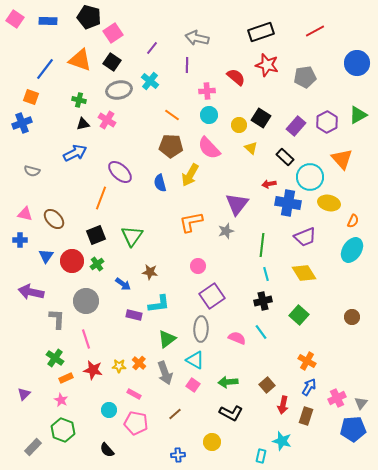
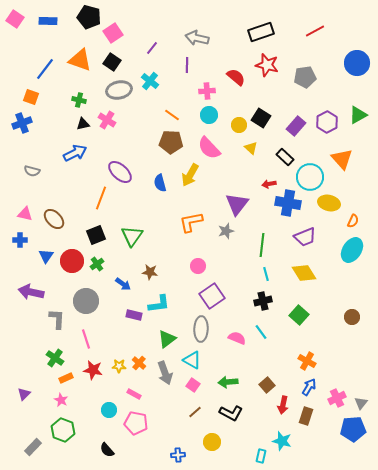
brown pentagon at (171, 146): moved 4 px up
cyan triangle at (195, 360): moved 3 px left
brown line at (175, 414): moved 20 px right, 2 px up
